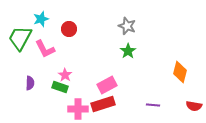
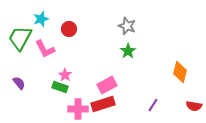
purple semicircle: moved 11 px left; rotated 40 degrees counterclockwise
purple line: rotated 64 degrees counterclockwise
